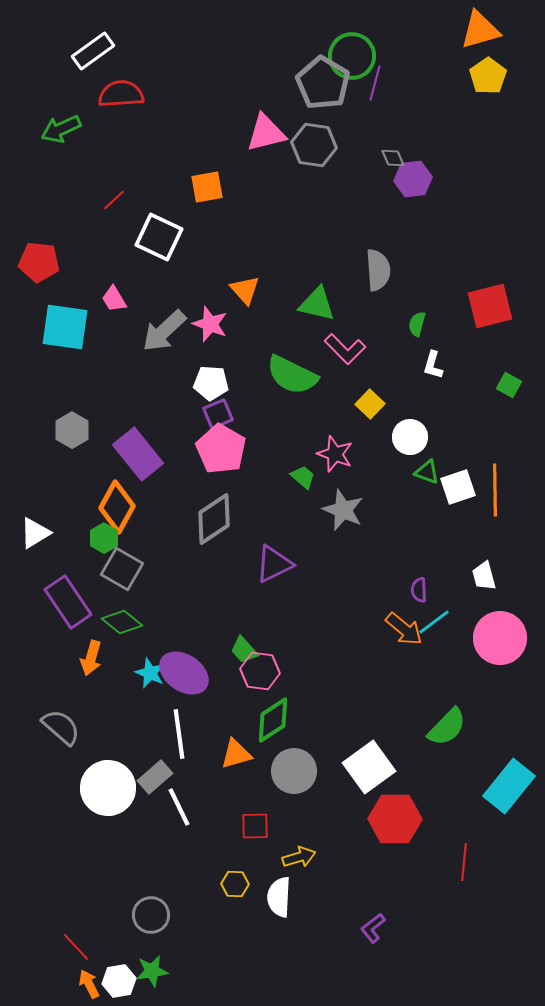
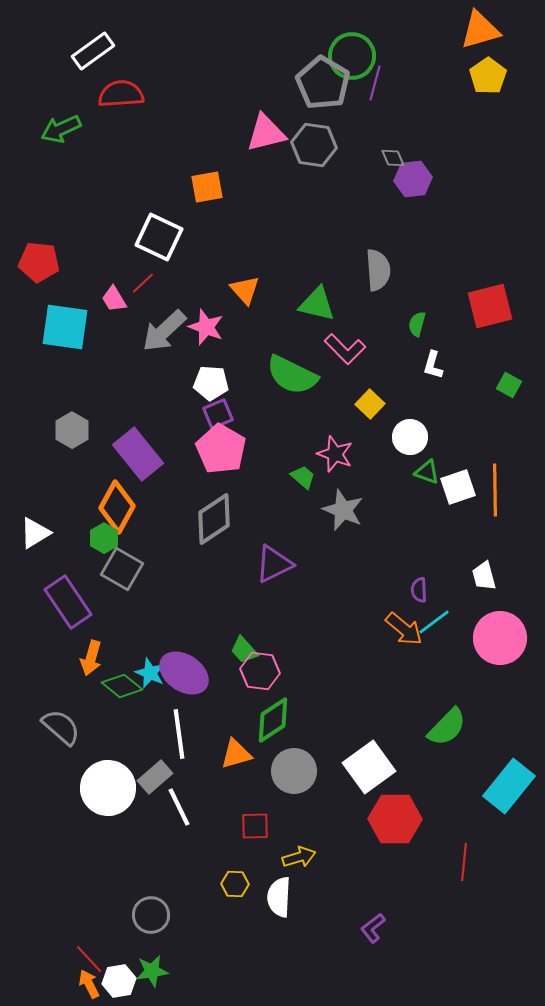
red line at (114, 200): moved 29 px right, 83 px down
pink star at (210, 324): moved 4 px left, 3 px down
green diamond at (122, 622): moved 64 px down
red line at (76, 947): moved 13 px right, 12 px down
